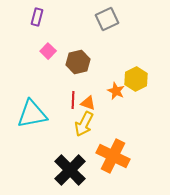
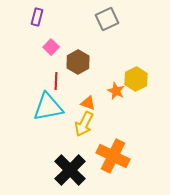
pink square: moved 3 px right, 4 px up
brown hexagon: rotated 15 degrees counterclockwise
red line: moved 17 px left, 19 px up
cyan triangle: moved 16 px right, 7 px up
